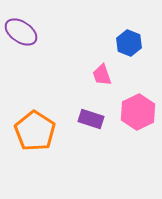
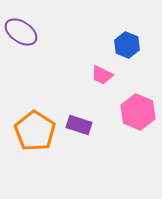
blue hexagon: moved 2 px left, 2 px down
pink trapezoid: rotated 45 degrees counterclockwise
pink hexagon: rotated 12 degrees counterclockwise
purple rectangle: moved 12 px left, 6 px down
